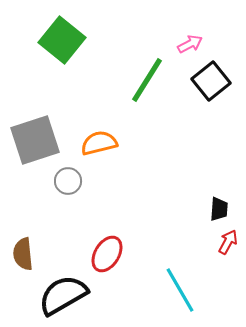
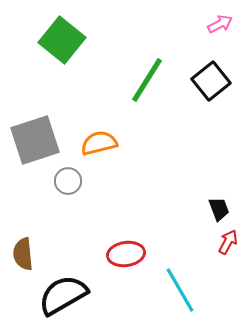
pink arrow: moved 30 px right, 20 px up
black trapezoid: rotated 25 degrees counterclockwise
red ellipse: moved 19 px right; rotated 51 degrees clockwise
